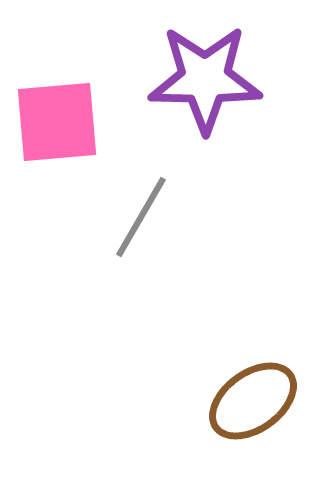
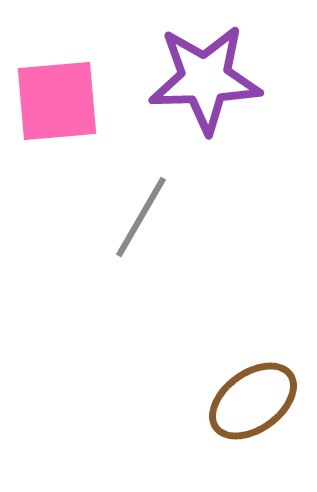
purple star: rotated 3 degrees counterclockwise
pink square: moved 21 px up
